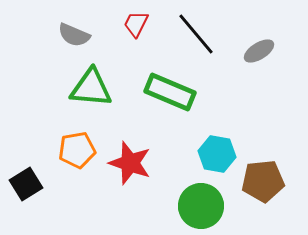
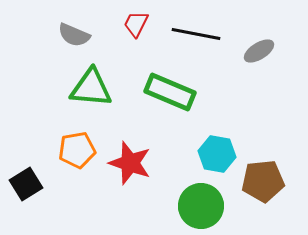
black line: rotated 39 degrees counterclockwise
